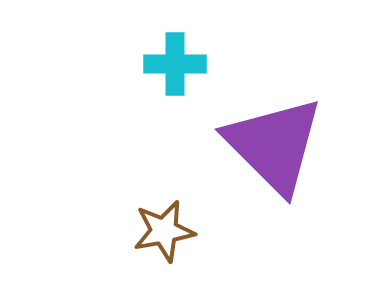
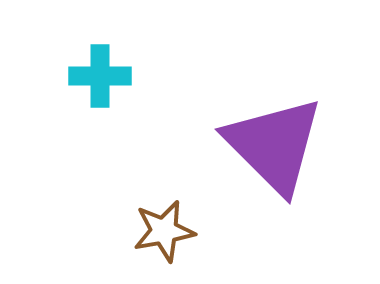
cyan cross: moved 75 px left, 12 px down
